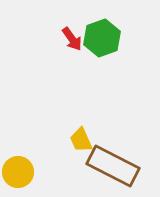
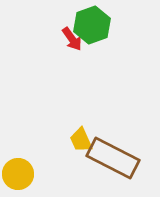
green hexagon: moved 10 px left, 13 px up
brown rectangle: moved 8 px up
yellow circle: moved 2 px down
